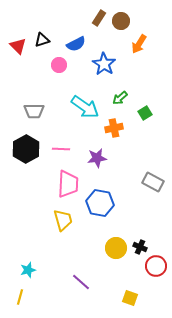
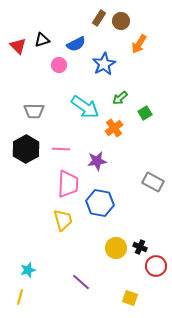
blue star: rotated 10 degrees clockwise
orange cross: rotated 24 degrees counterclockwise
purple star: moved 3 px down
